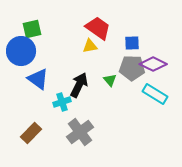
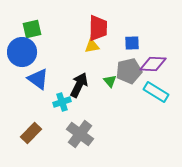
red trapezoid: rotated 56 degrees clockwise
yellow triangle: moved 2 px right
blue circle: moved 1 px right, 1 px down
purple diamond: rotated 24 degrees counterclockwise
gray pentagon: moved 3 px left, 3 px down; rotated 15 degrees counterclockwise
green triangle: moved 1 px down
cyan rectangle: moved 1 px right, 2 px up
gray cross: moved 2 px down; rotated 16 degrees counterclockwise
